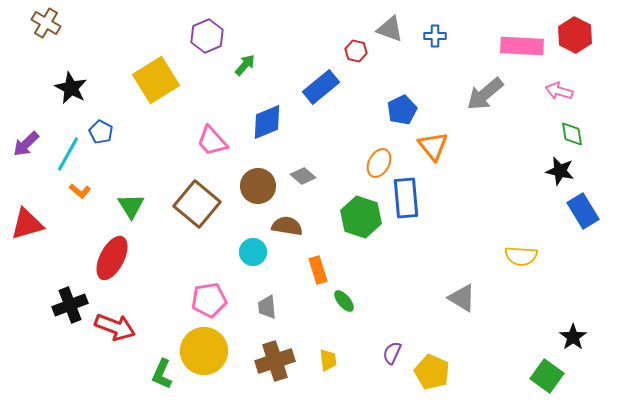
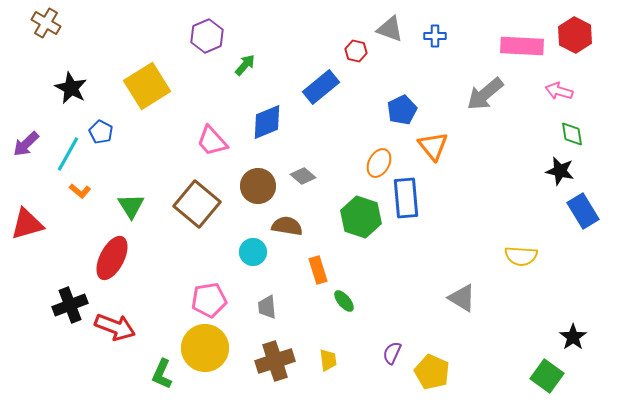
yellow square at (156, 80): moved 9 px left, 6 px down
yellow circle at (204, 351): moved 1 px right, 3 px up
